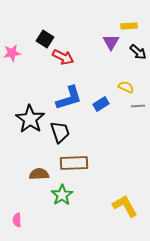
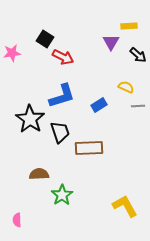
black arrow: moved 3 px down
blue L-shape: moved 7 px left, 2 px up
blue rectangle: moved 2 px left, 1 px down
brown rectangle: moved 15 px right, 15 px up
